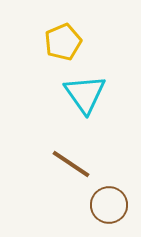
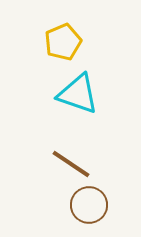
cyan triangle: moved 7 px left; rotated 36 degrees counterclockwise
brown circle: moved 20 px left
